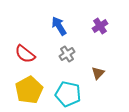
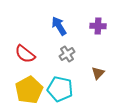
purple cross: moved 2 px left; rotated 35 degrees clockwise
cyan pentagon: moved 8 px left, 5 px up
